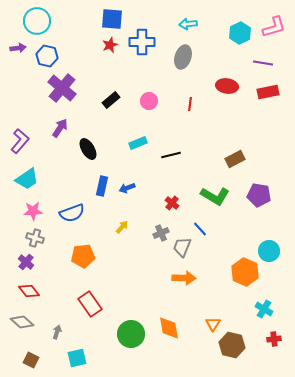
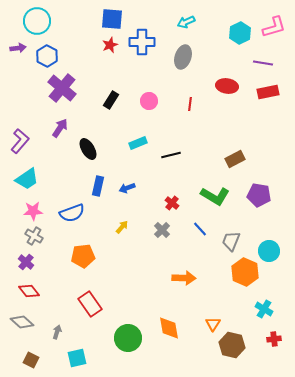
cyan arrow at (188, 24): moved 2 px left, 2 px up; rotated 18 degrees counterclockwise
blue hexagon at (47, 56): rotated 15 degrees clockwise
black rectangle at (111, 100): rotated 18 degrees counterclockwise
blue rectangle at (102, 186): moved 4 px left
gray cross at (161, 233): moved 1 px right, 3 px up; rotated 21 degrees counterclockwise
gray cross at (35, 238): moved 1 px left, 2 px up; rotated 12 degrees clockwise
gray trapezoid at (182, 247): moved 49 px right, 6 px up
green circle at (131, 334): moved 3 px left, 4 px down
